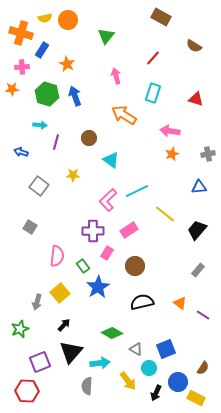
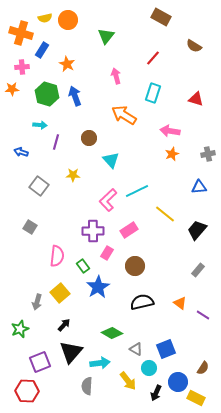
cyan triangle at (111, 160): rotated 12 degrees clockwise
